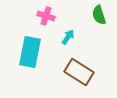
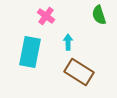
pink cross: rotated 18 degrees clockwise
cyan arrow: moved 5 px down; rotated 35 degrees counterclockwise
